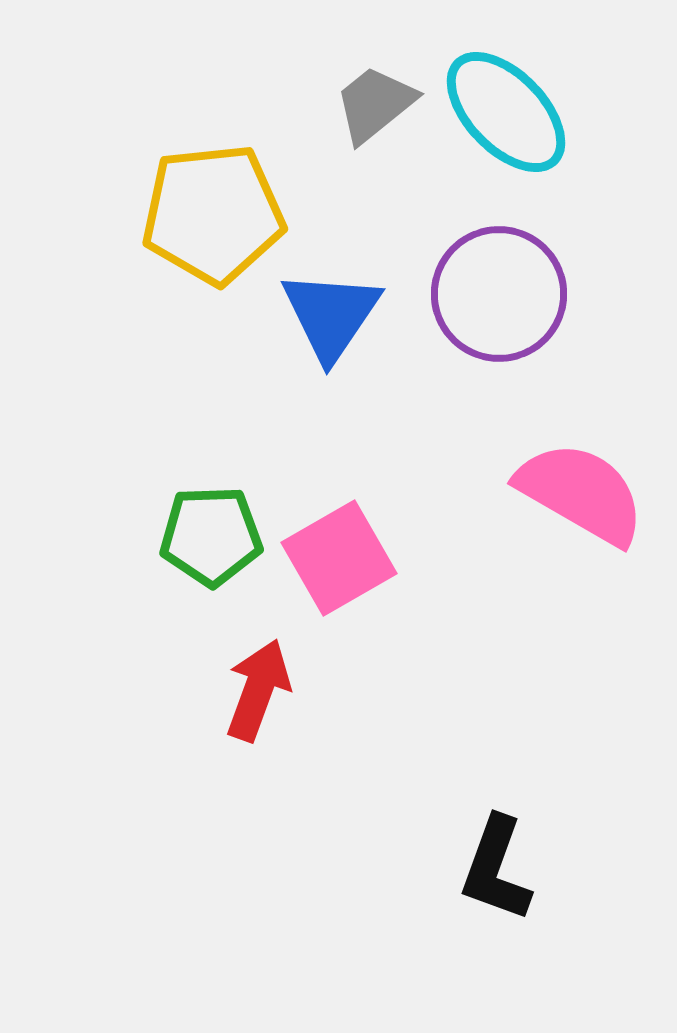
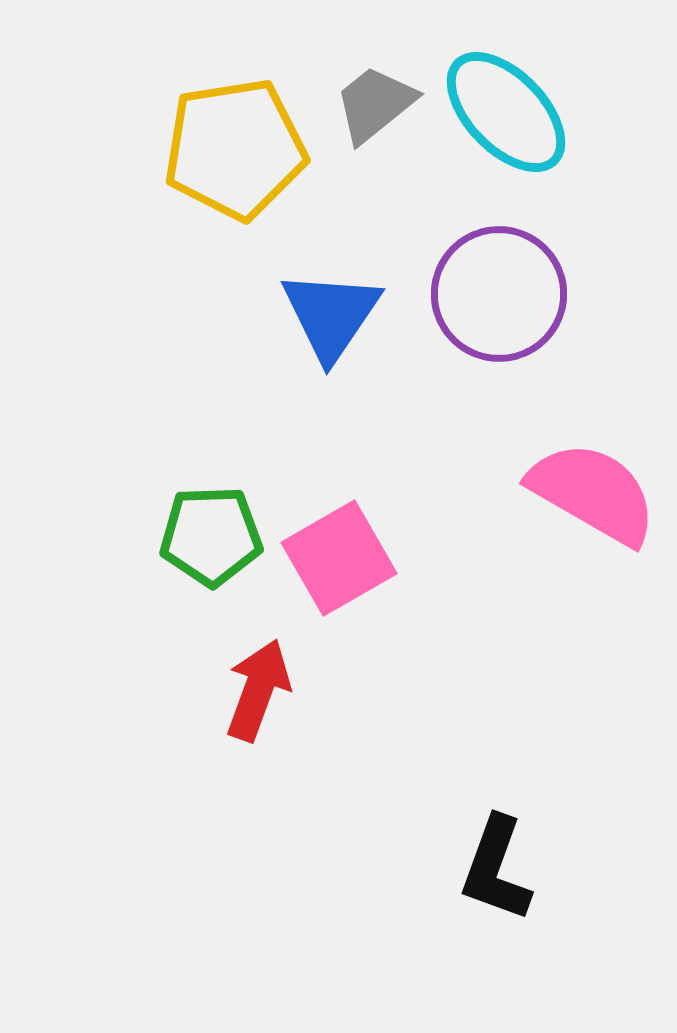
yellow pentagon: moved 22 px right, 65 px up; rotated 3 degrees counterclockwise
pink semicircle: moved 12 px right
